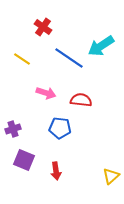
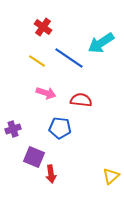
cyan arrow: moved 3 px up
yellow line: moved 15 px right, 2 px down
purple square: moved 10 px right, 3 px up
red arrow: moved 5 px left, 3 px down
